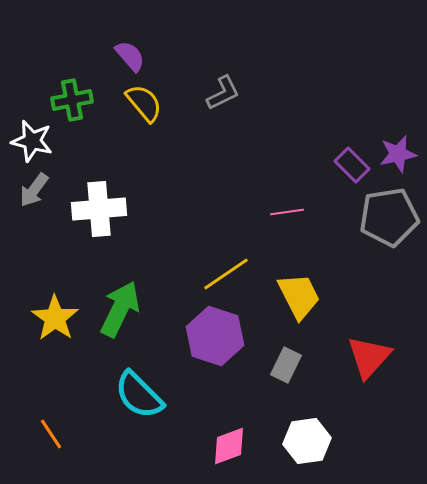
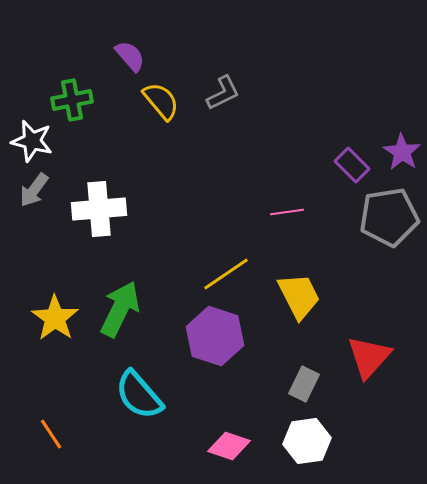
yellow semicircle: moved 17 px right, 2 px up
purple star: moved 4 px right, 2 px up; rotated 27 degrees counterclockwise
gray rectangle: moved 18 px right, 19 px down
cyan semicircle: rotated 4 degrees clockwise
pink diamond: rotated 39 degrees clockwise
